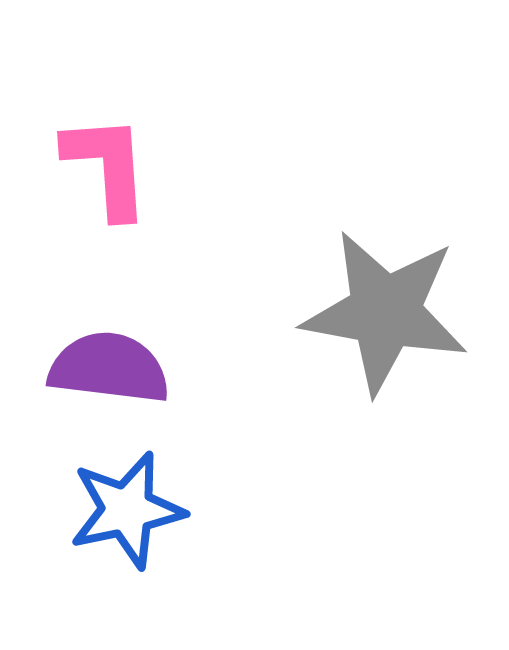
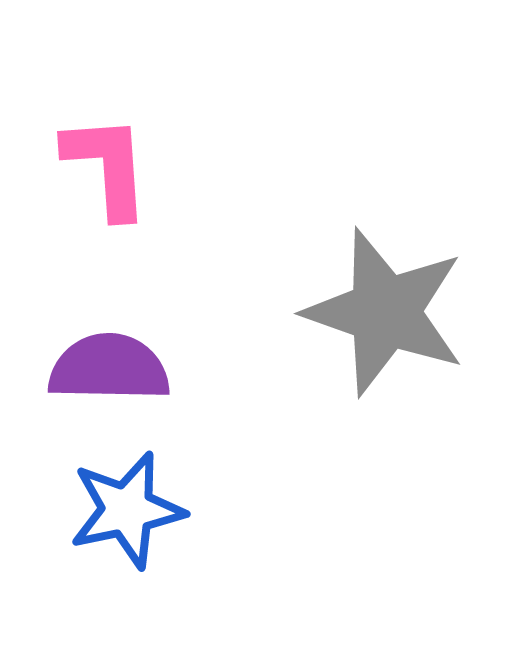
gray star: rotated 9 degrees clockwise
purple semicircle: rotated 6 degrees counterclockwise
